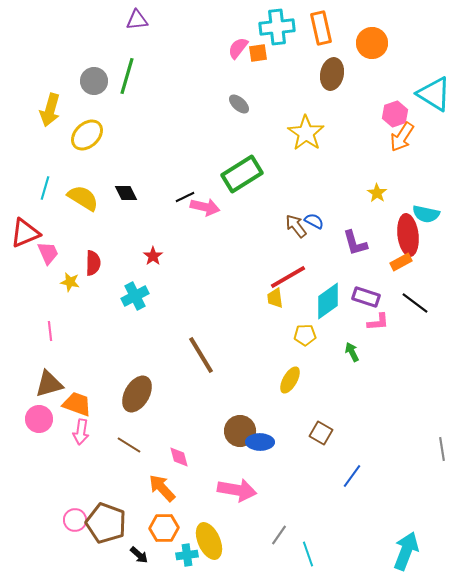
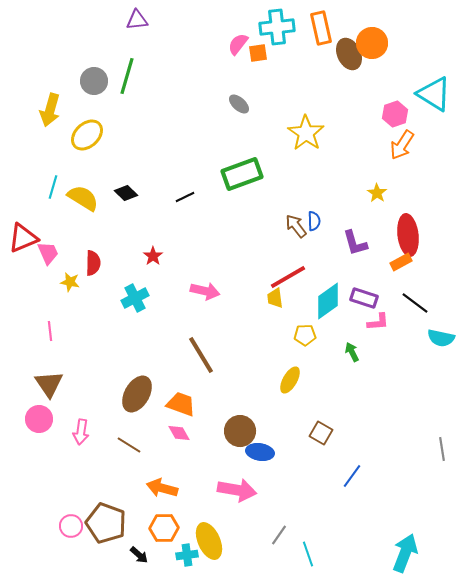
pink semicircle at (238, 48): moved 4 px up
brown ellipse at (332, 74): moved 17 px right, 20 px up; rotated 36 degrees counterclockwise
orange arrow at (402, 137): moved 8 px down
green rectangle at (242, 174): rotated 12 degrees clockwise
cyan line at (45, 188): moved 8 px right, 1 px up
black diamond at (126, 193): rotated 20 degrees counterclockwise
pink arrow at (205, 207): moved 84 px down
cyan semicircle at (426, 214): moved 15 px right, 124 px down
blue semicircle at (314, 221): rotated 60 degrees clockwise
red triangle at (25, 233): moved 2 px left, 5 px down
cyan cross at (135, 296): moved 2 px down
purple rectangle at (366, 297): moved 2 px left, 1 px down
brown triangle at (49, 384): rotated 48 degrees counterclockwise
orange trapezoid at (77, 404): moved 104 px right
blue ellipse at (260, 442): moved 10 px down; rotated 8 degrees clockwise
pink diamond at (179, 457): moved 24 px up; rotated 15 degrees counterclockwise
orange arrow at (162, 488): rotated 32 degrees counterclockwise
pink circle at (75, 520): moved 4 px left, 6 px down
cyan arrow at (406, 551): moved 1 px left, 2 px down
